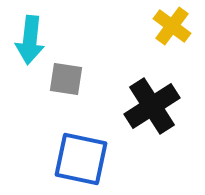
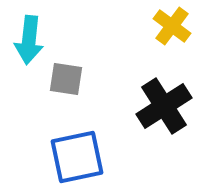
cyan arrow: moved 1 px left
black cross: moved 12 px right
blue square: moved 4 px left, 2 px up; rotated 24 degrees counterclockwise
